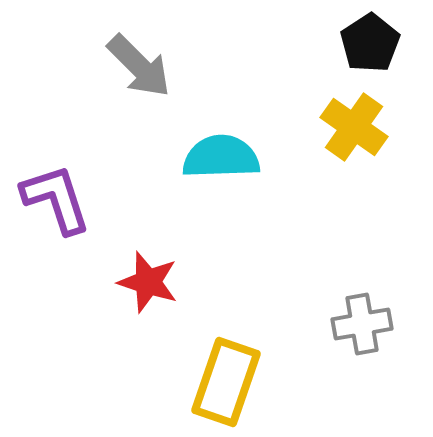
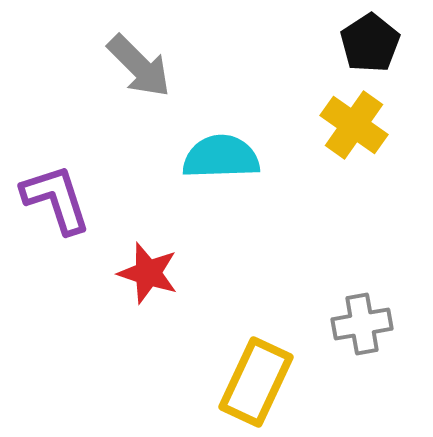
yellow cross: moved 2 px up
red star: moved 9 px up
yellow rectangle: moved 30 px right; rotated 6 degrees clockwise
